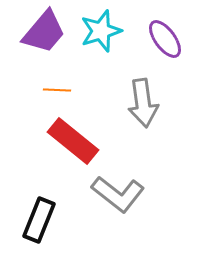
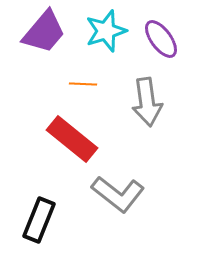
cyan star: moved 5 px right
purple ellipse: moved 4 px left
orange line: moved 26 px right, 6 px up
gray arrow: moved 4 px right, 1 px up
red rectangle: moved 1 px left, 2 px up
